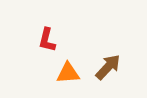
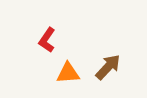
red L-shape: rotated 20 degrees clockwise
